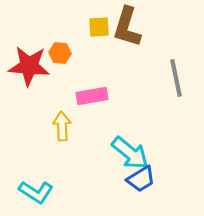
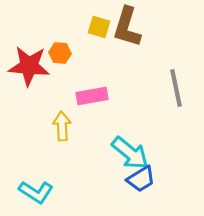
yellow square: rotated 20 degrees clockwise
gray line: moved 10 px down
